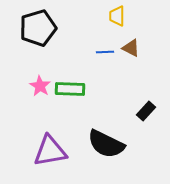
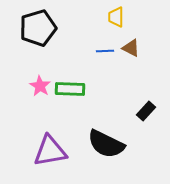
yellow trapezoid: moved 1 px left, 1 px down
blue line: moved 1 px up
